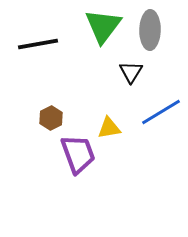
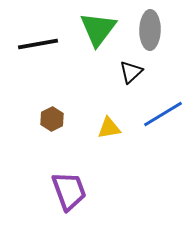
green triangle: moved 5 px left, 3 px down
black triangle: rotated 15 degrees clockwise
blue line: moved 2 px right, 2 px down
brown hexagon: moved 1 px right, 1 px down
purple trapezoid: moved 9 px left, 37 px down
